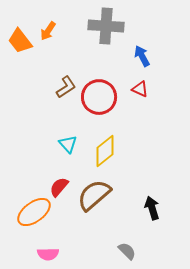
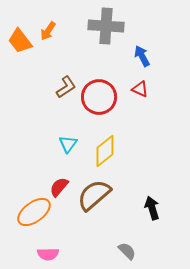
cyan triangle: rotated 18 degrees clockwise
